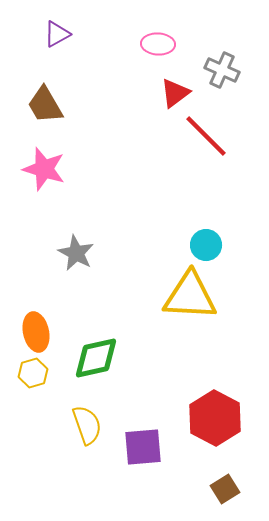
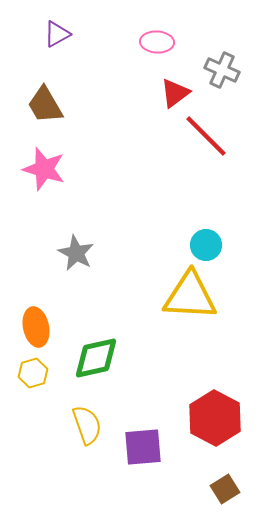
pink ellipse: moved 1 px left, 2 px up
orange ellipse: moved 5 px up
